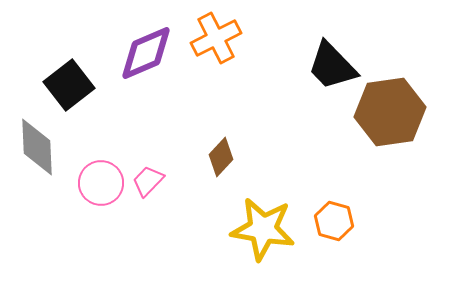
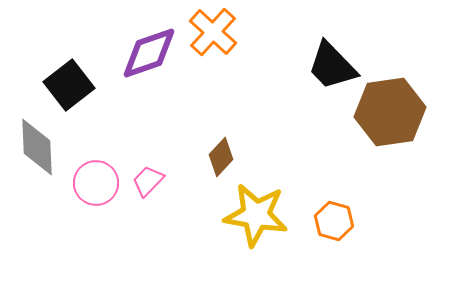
orange cross: moved 3 px left, 6 px up; rotated 21 degrees counterclockwise
purple diamond: moved 3 px right; rotated 4 degrees clockwise
pink circle: moved 5 px left
yellow star: moved 7 px left, 14 px up
